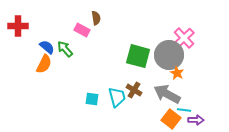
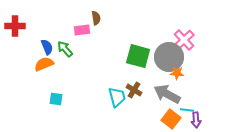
red cross: moved 3 px left
pink rectangle: rotated 35 degrees counterclockwise
pink cross: moved 2 px down
blue semicircle: rotated 28 degrees clockwise
gray circle: moved 2 px down
orange semicircle: rotated 138 degrees counterclockwise
orange star: rotated 24 degrees counterclockwise
cyan square: moved 36 px left
cyan line: moved 3 px right
purple arrow: rotated 84 degrees clockwise
